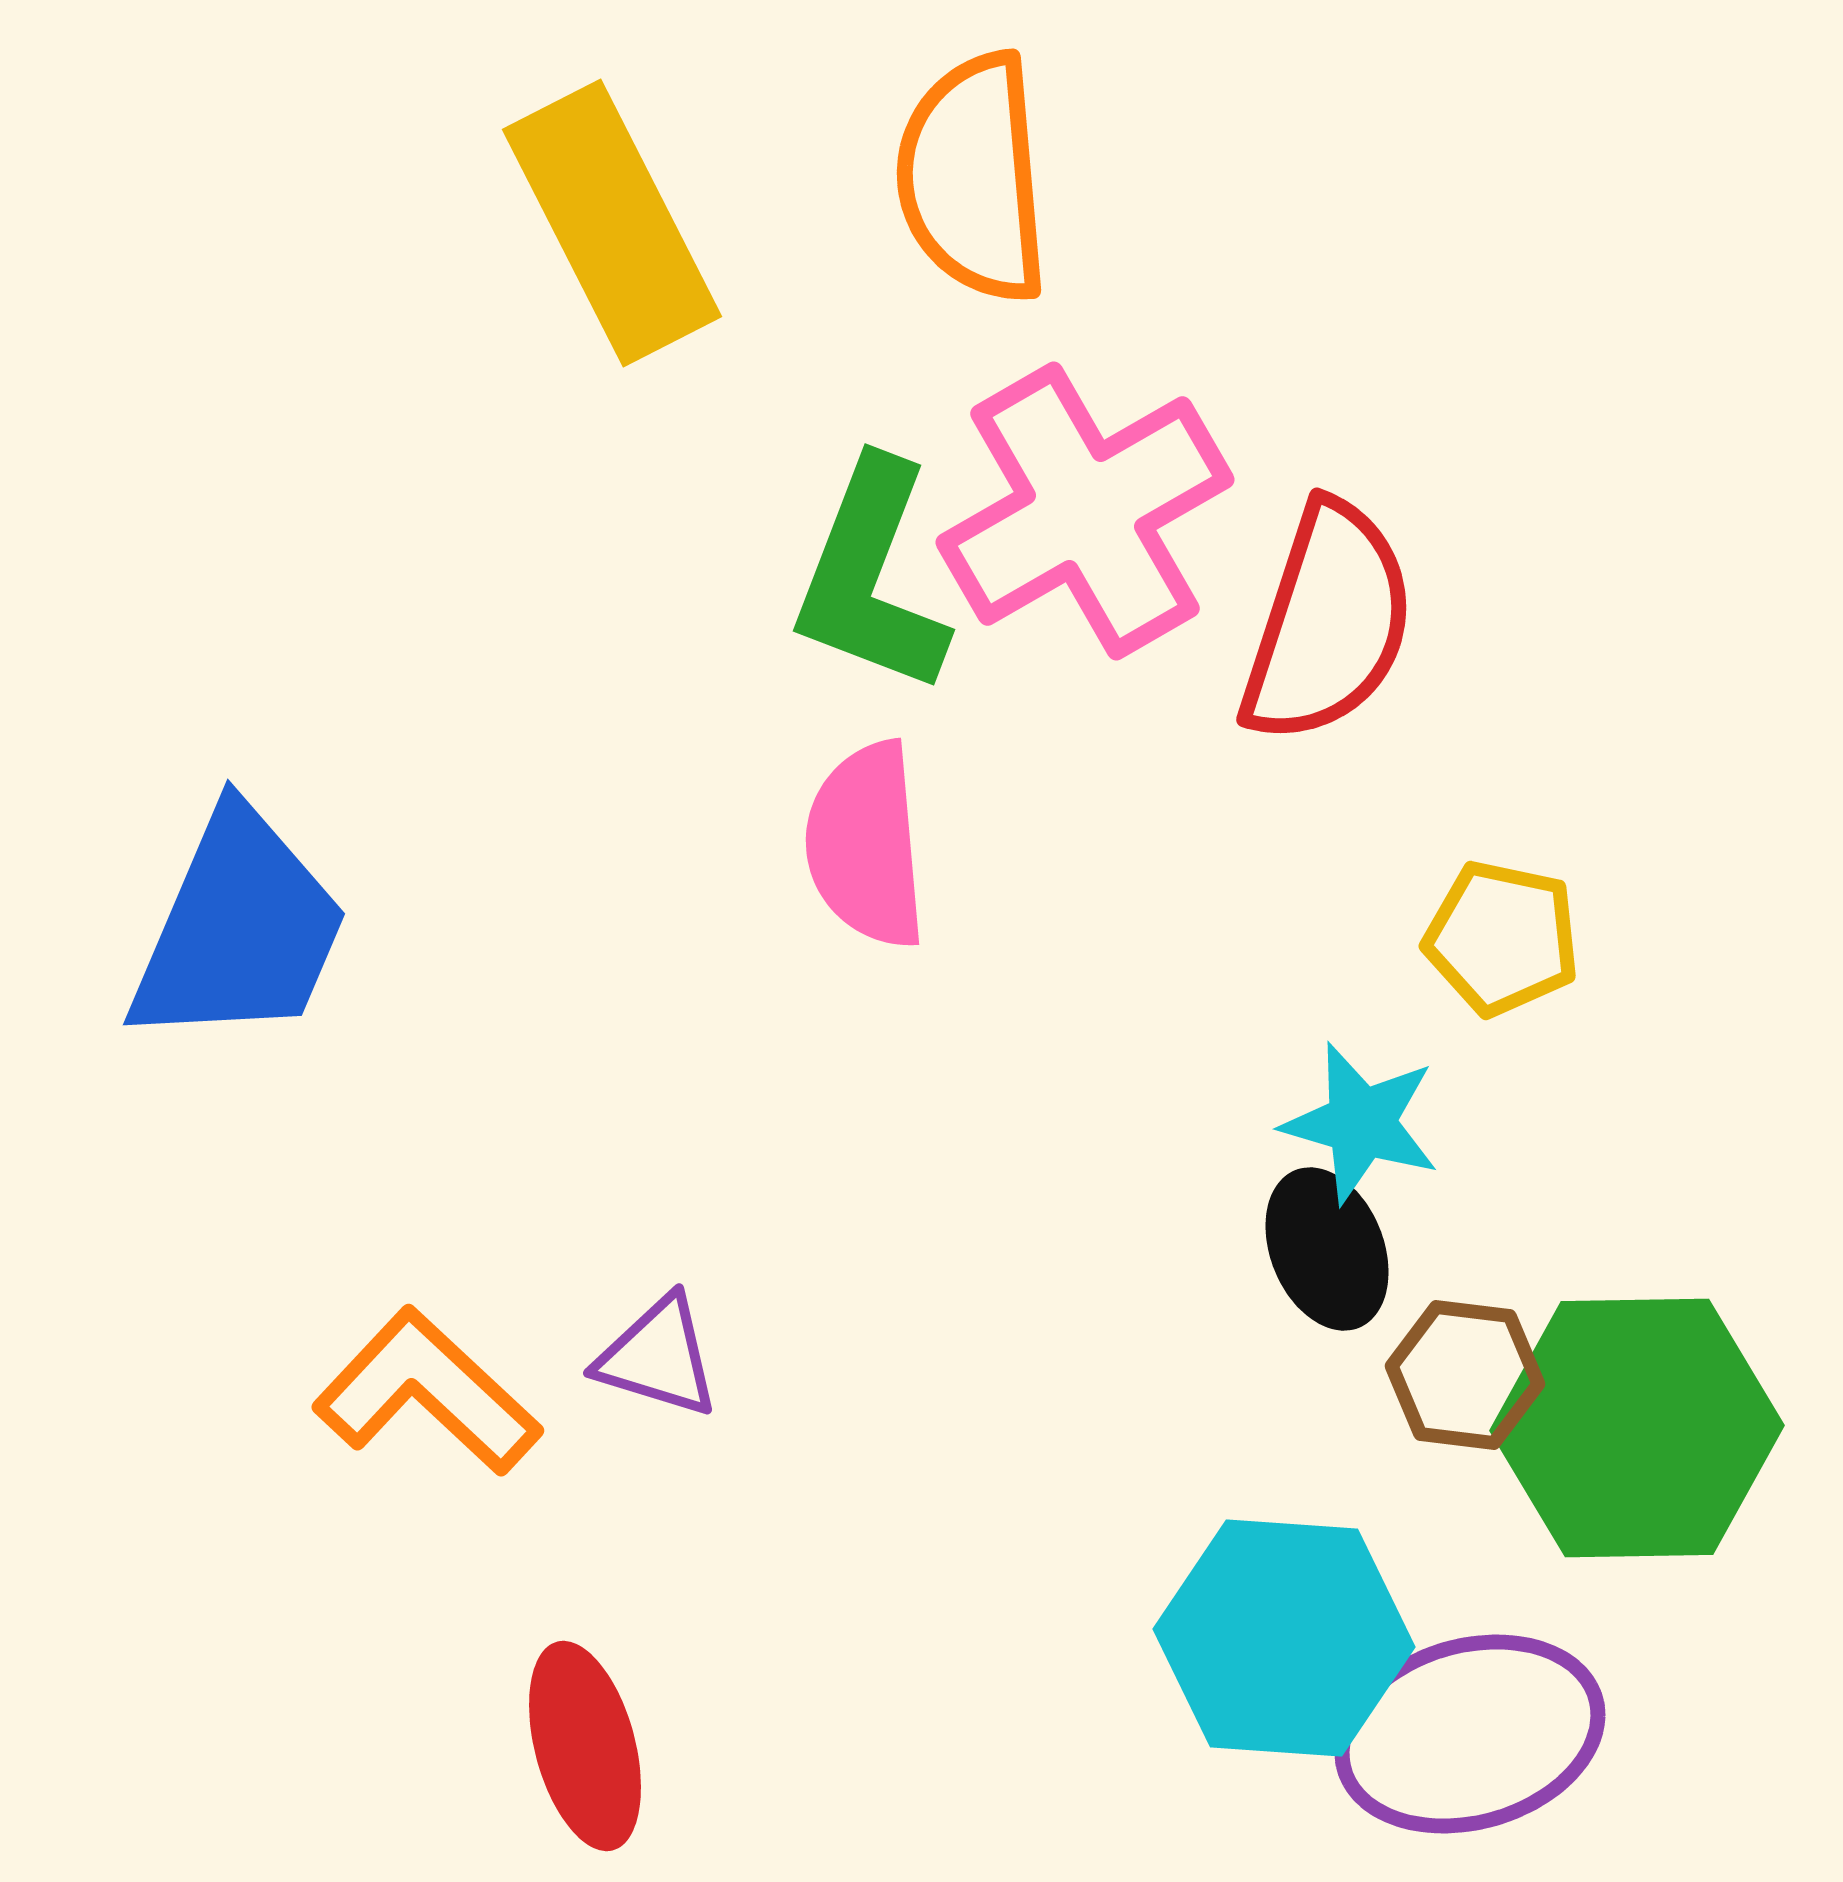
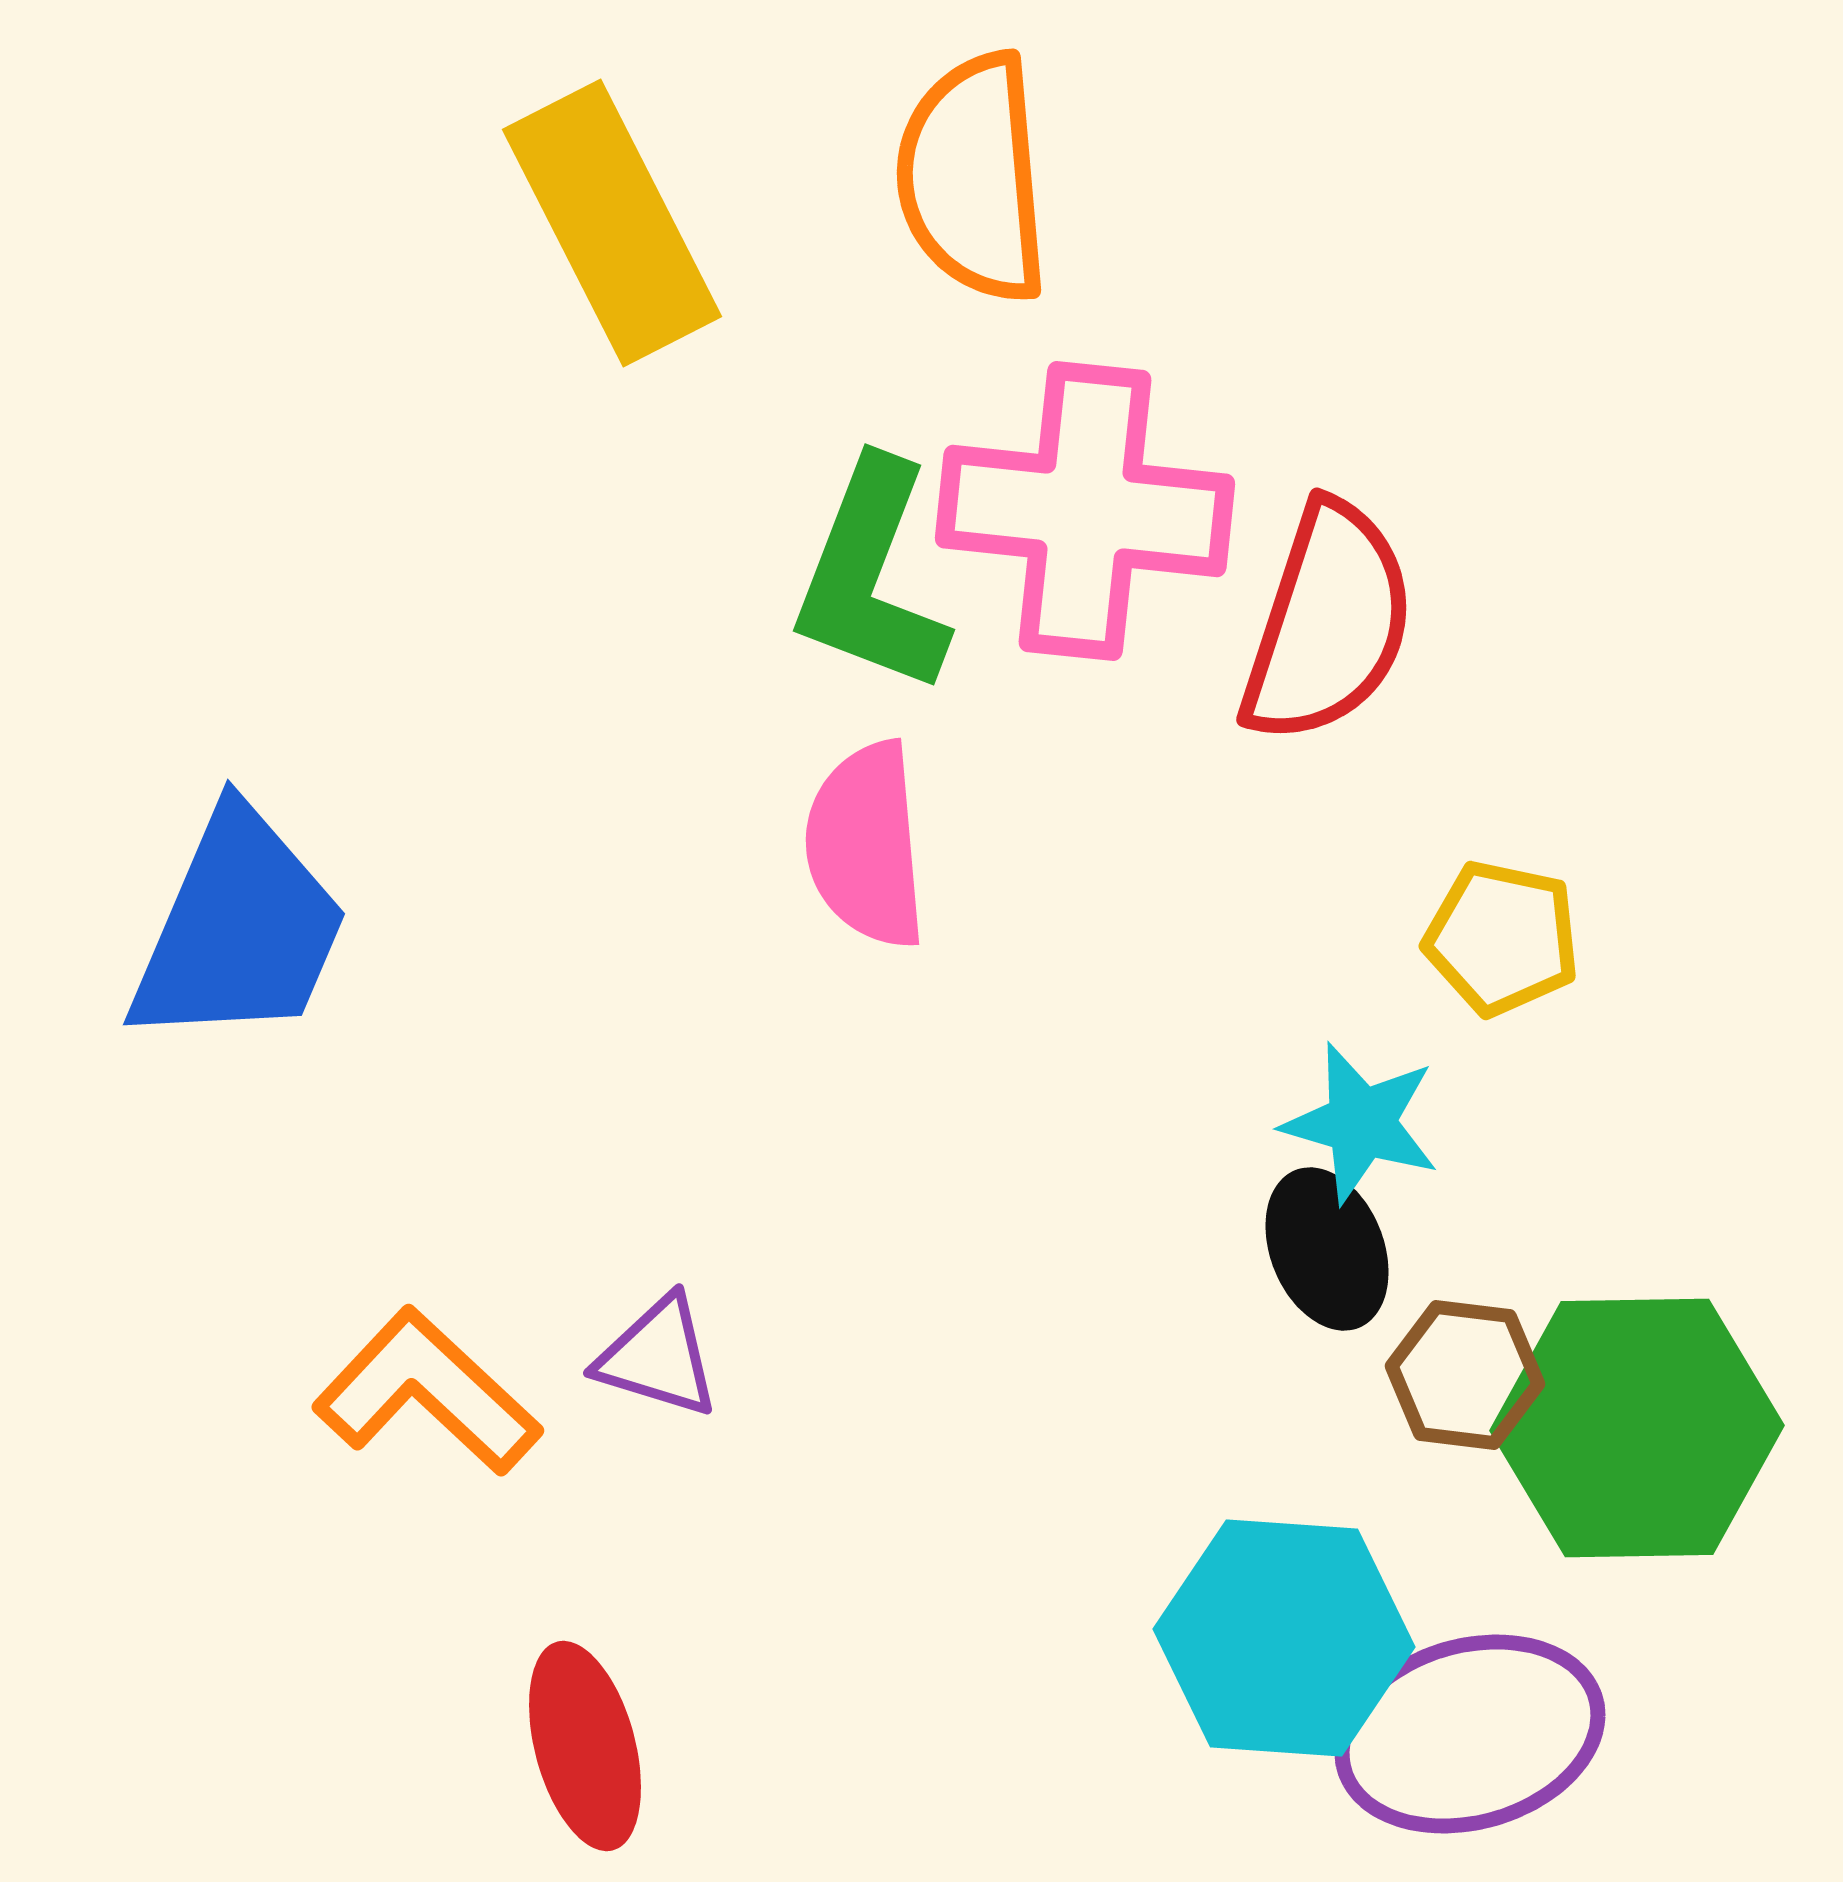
pink cross: rotated 36 degrees clockwise
